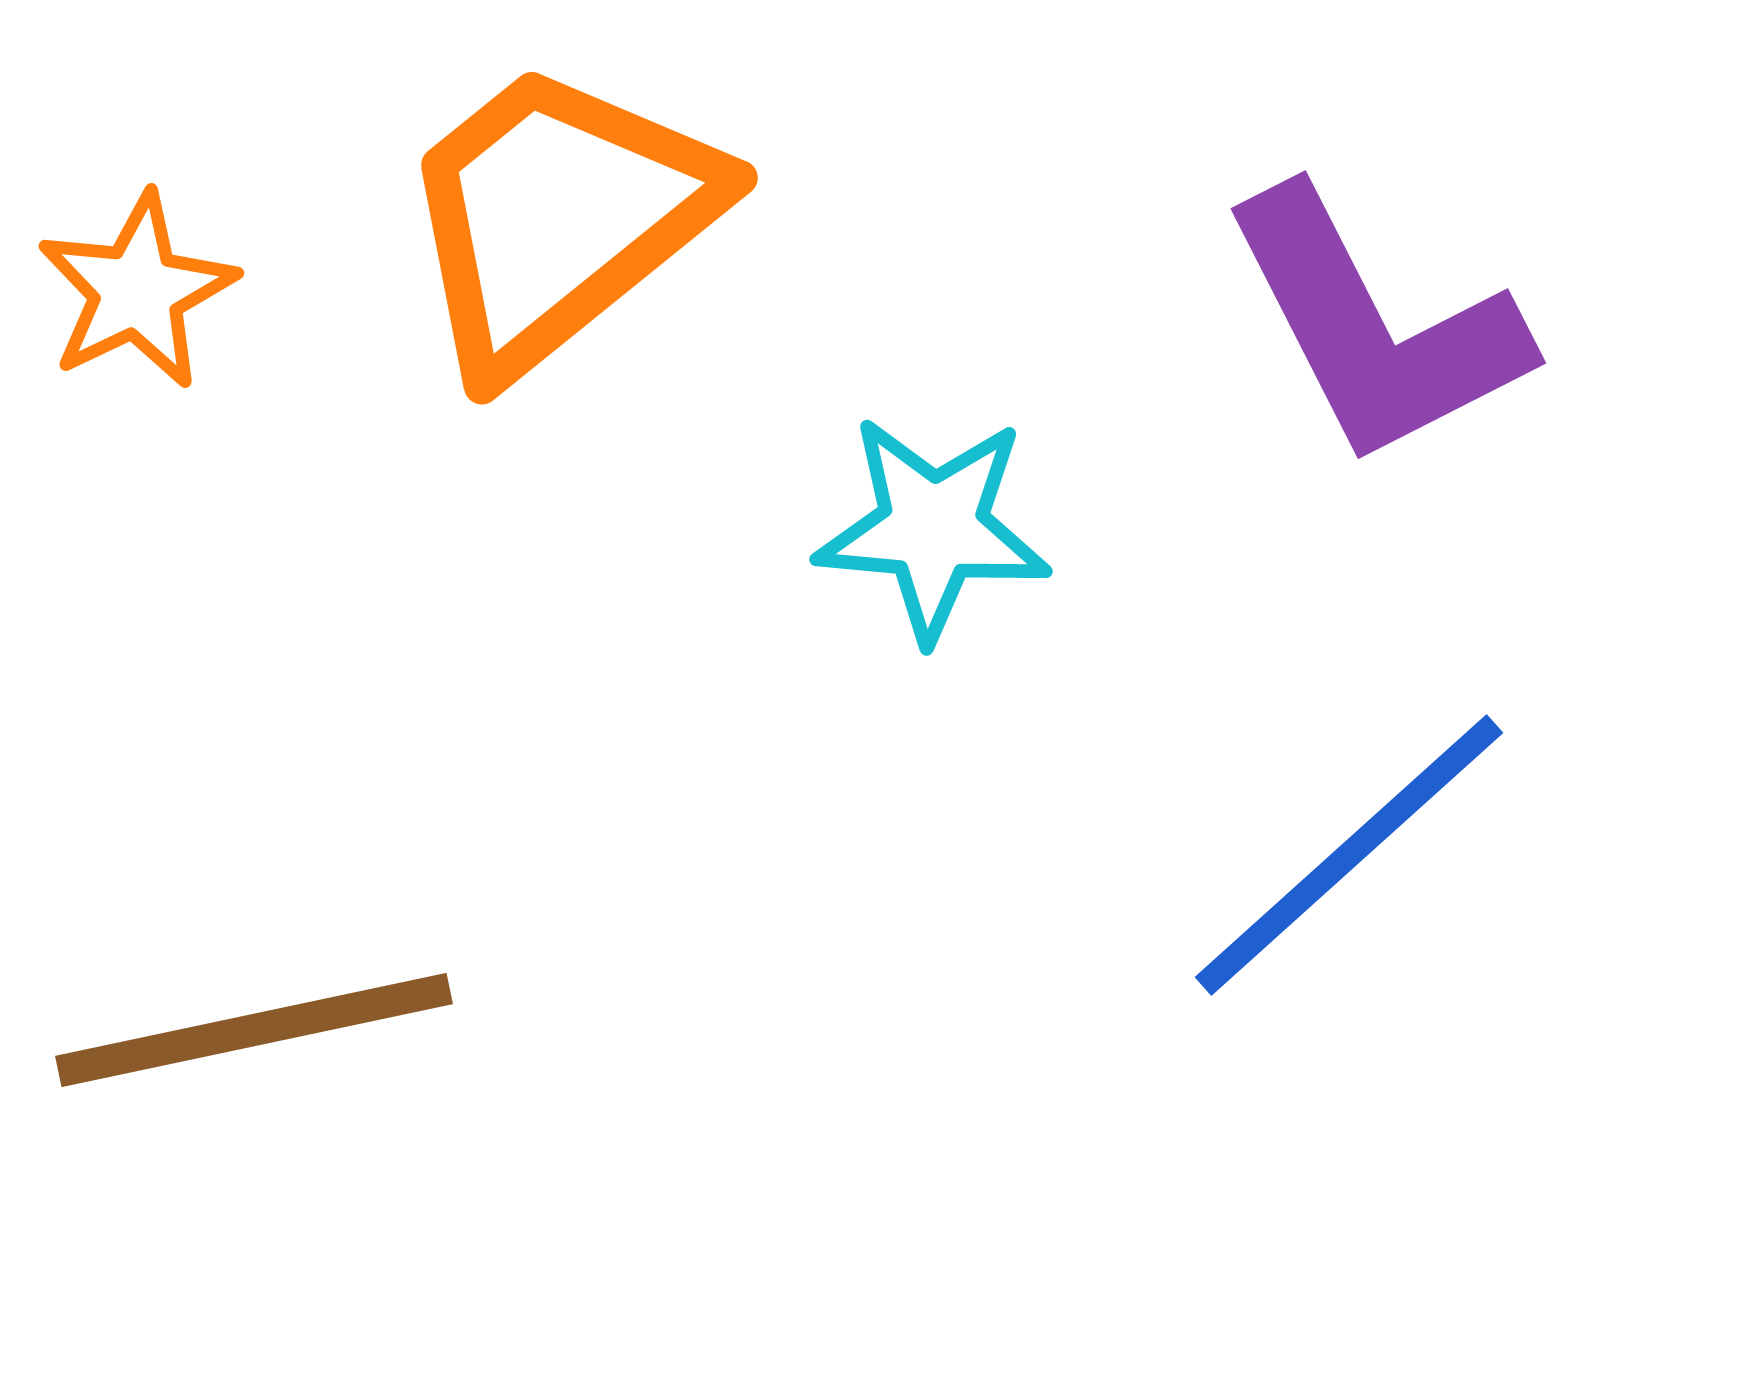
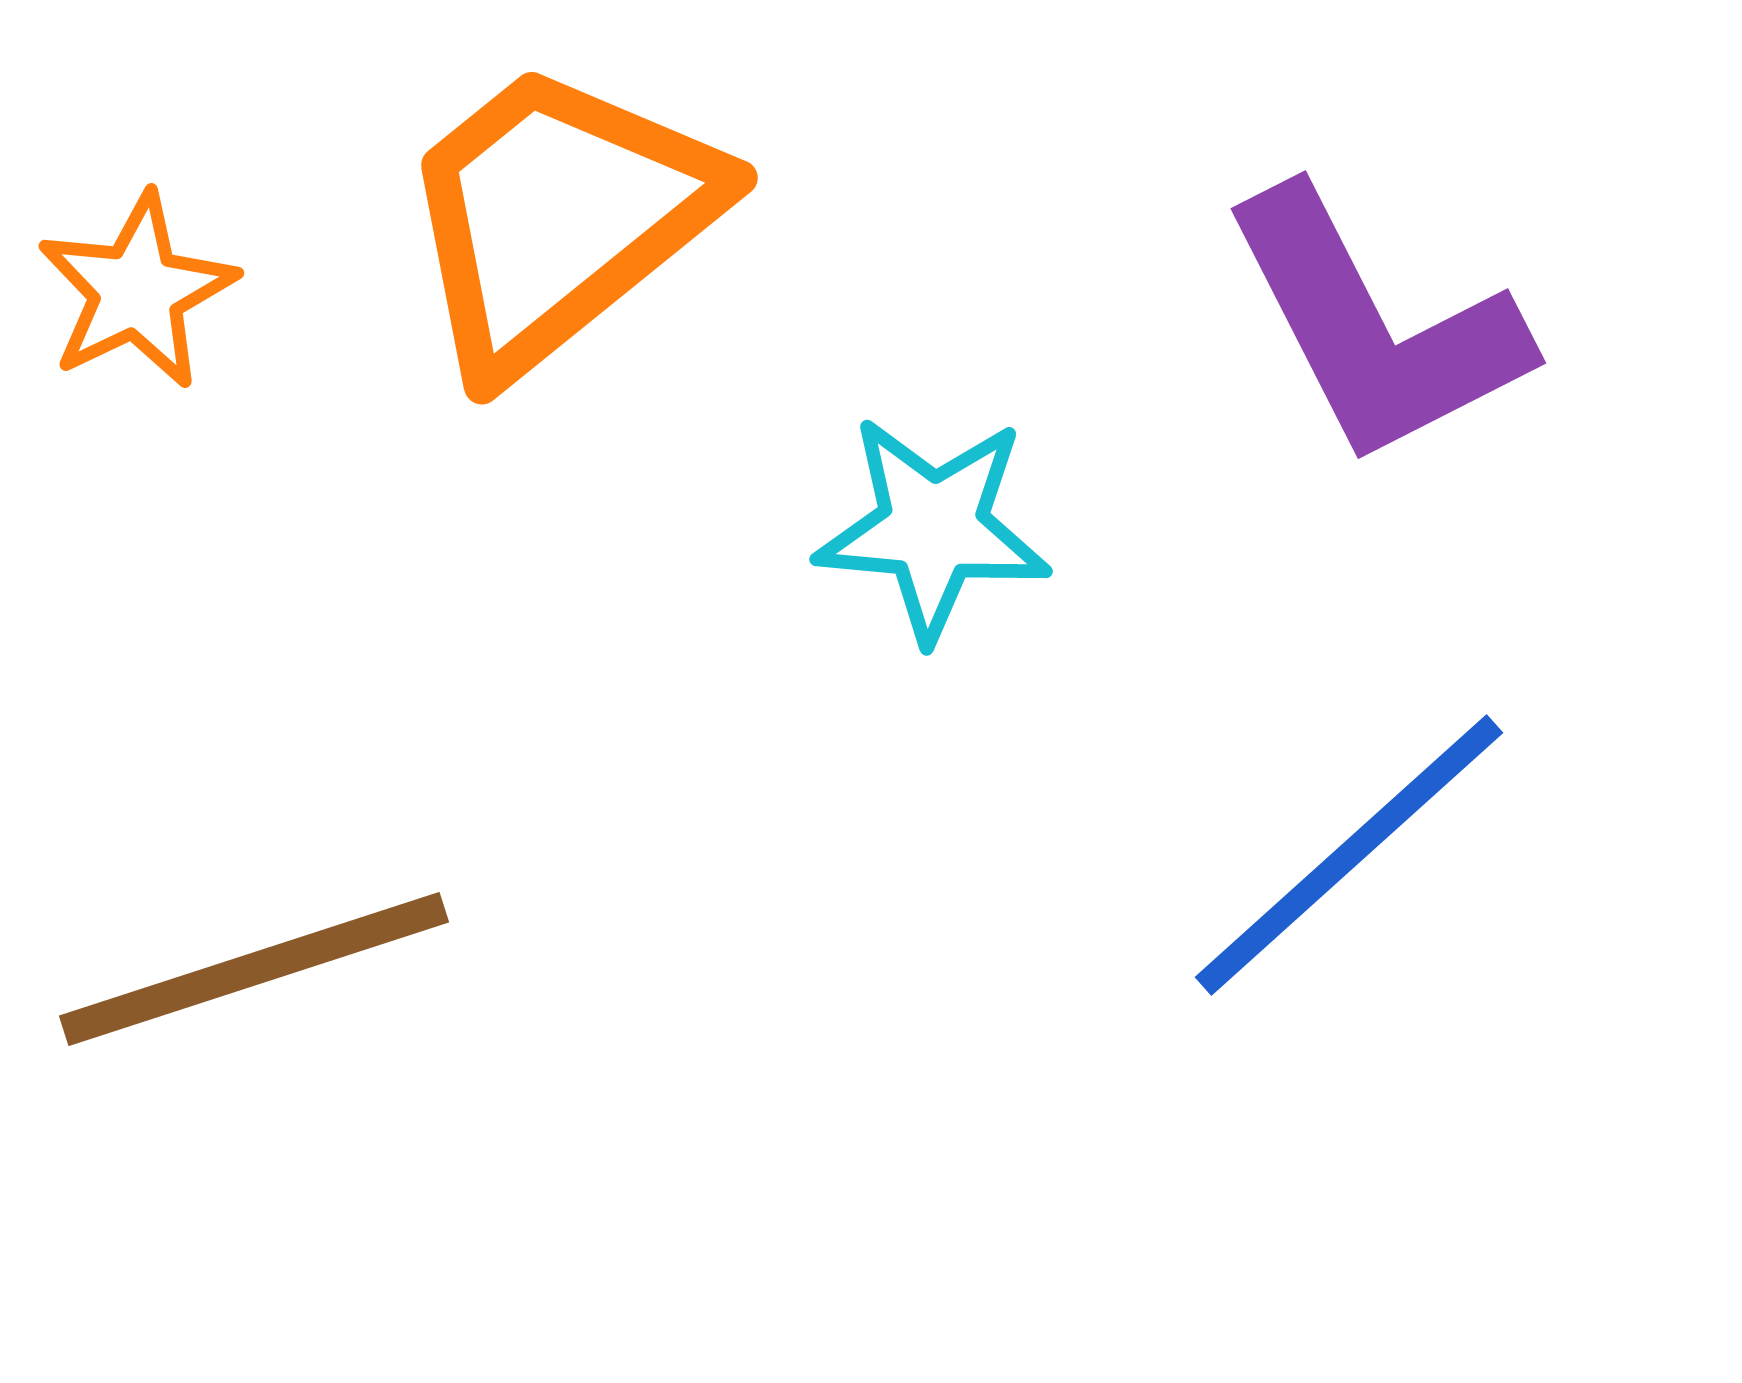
brown line: moved 61 px up; rotated 6 degrees counterclockwise
